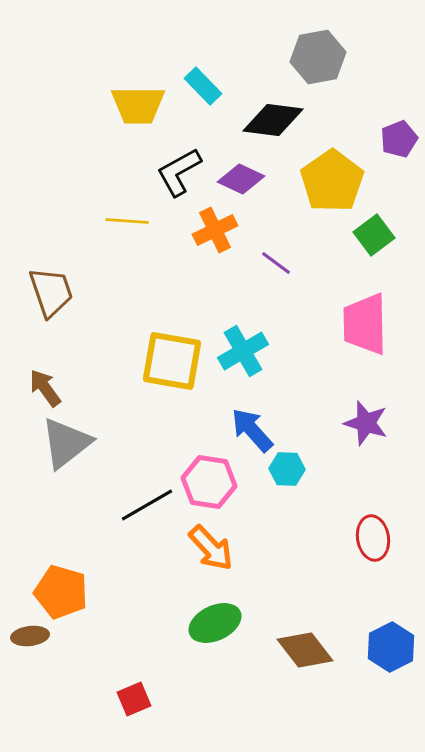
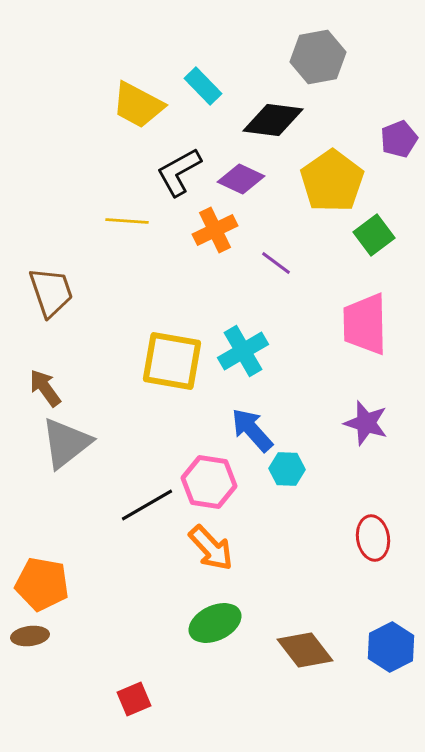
yellow trapezoid: rotated 28 degrees clockwise
orange pentagon: moved 19 px left, 8 px up; rotated 6 degrees counterclockwise
